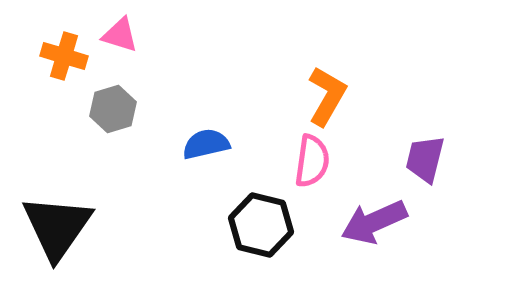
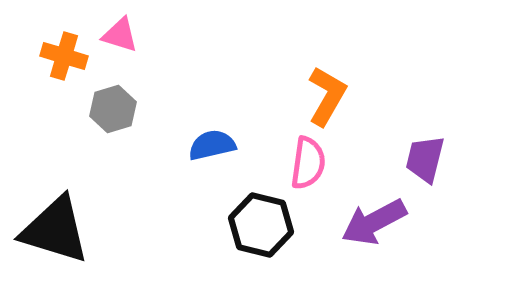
blue semicircle: moved 6 px right, 1 px down
pink semicircle: moved 4 px left, 2 px down
purple arrow: rotated 4 degrees counterclockwise
black triangle: moved 2 px left, 3 px down; rotated 48 degrees counterclockwise
